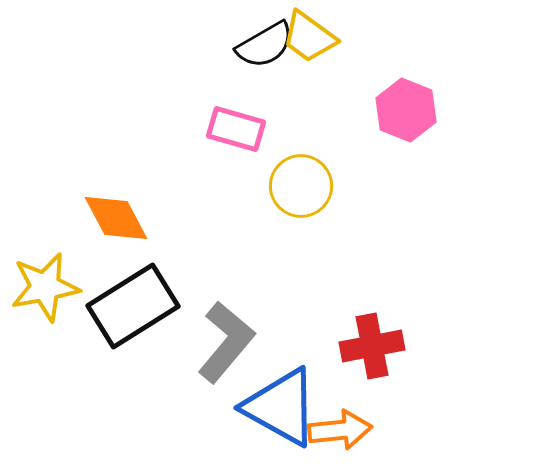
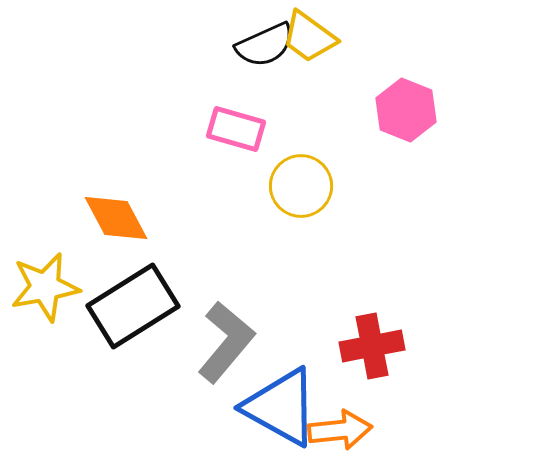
black semicircle: rotated 6 degrees clockwise
